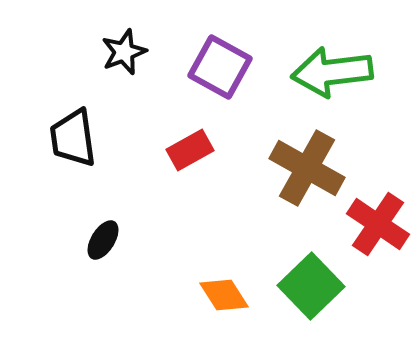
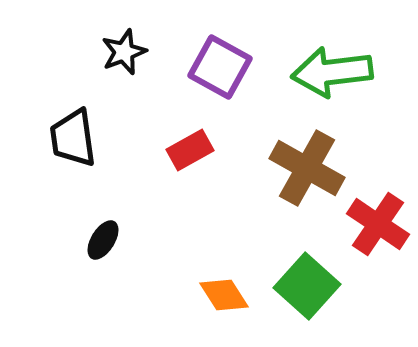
green square: moved 4 px left; rotated 4 degrees counterclockwise
